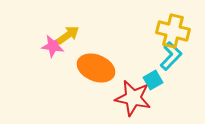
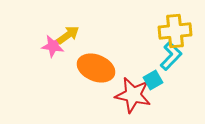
yellow cross: moved 2 px right; rotated 20 degrees counterclockwise
red star: moved 3 px up
